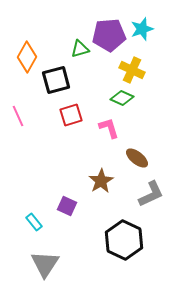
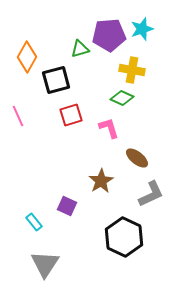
yellow cross: rotated 15 degrees counterclockwise
black hexagon: moved 3 px up
